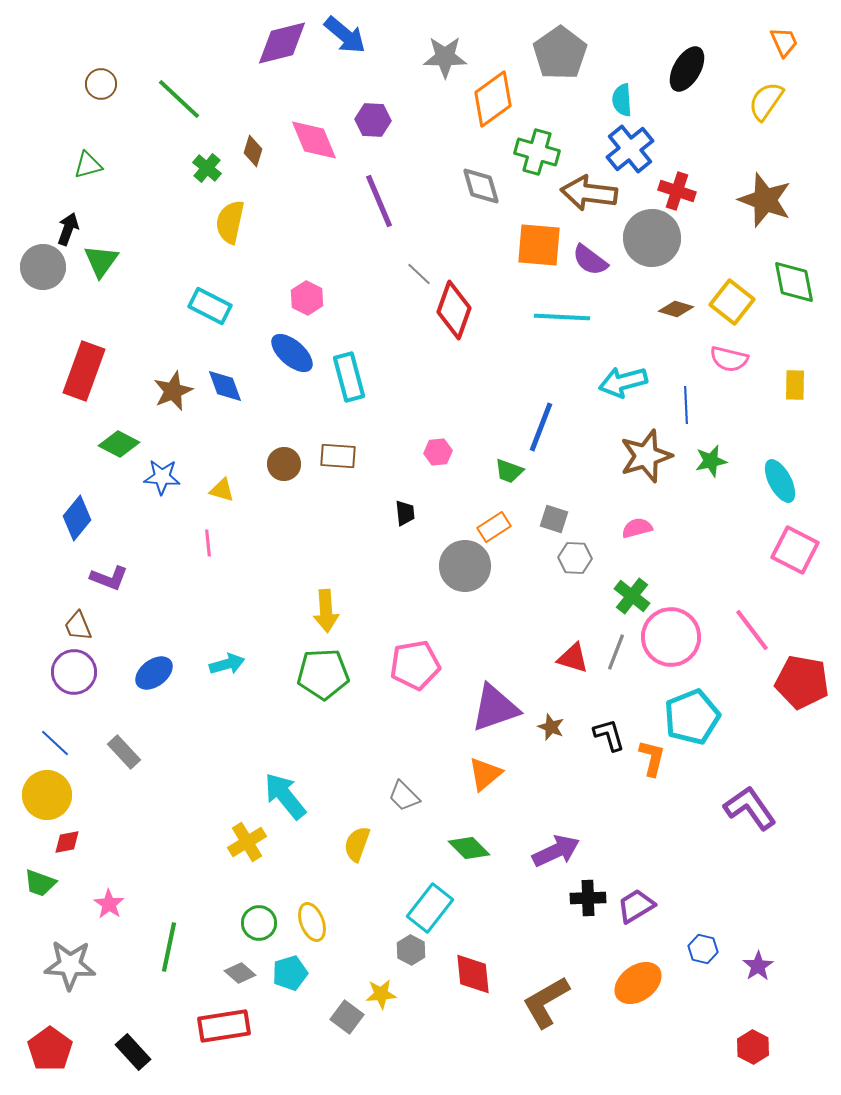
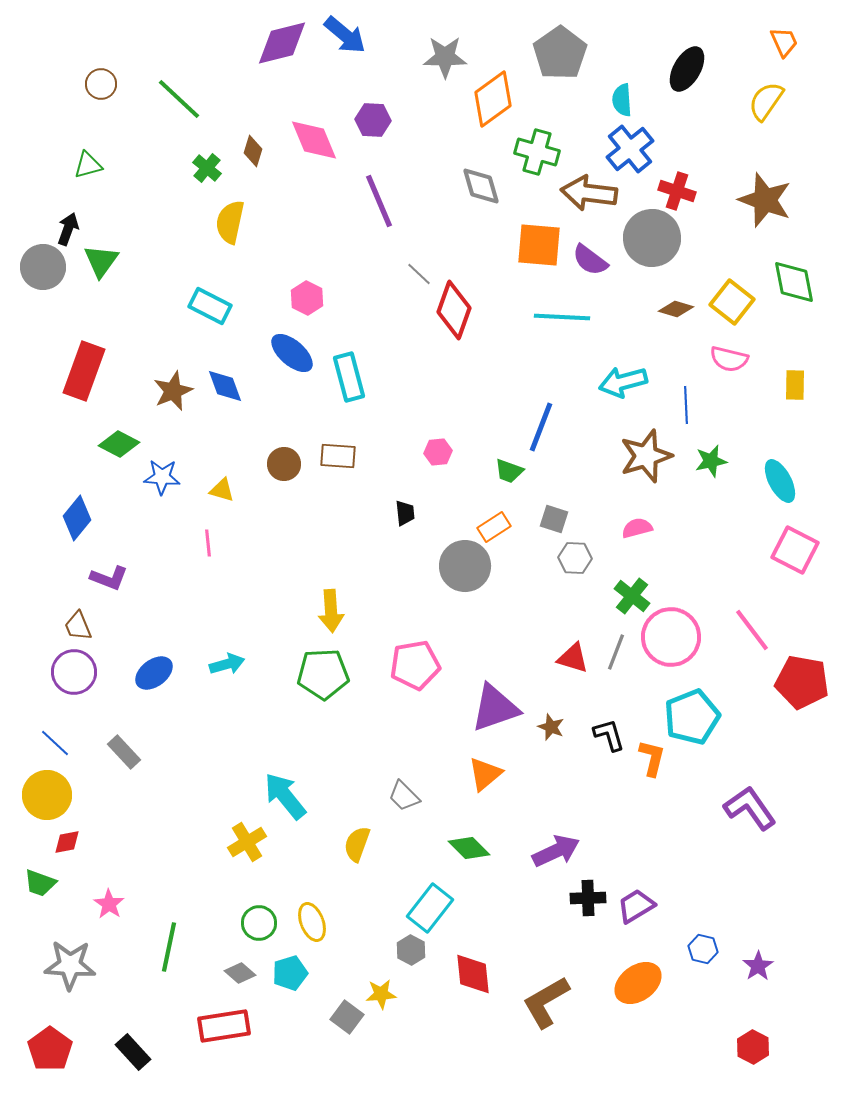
yellow arrow at (326, 611): moved 5 px right
